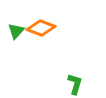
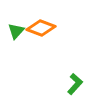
green L-shape: rotated 25 degrees clockwise
